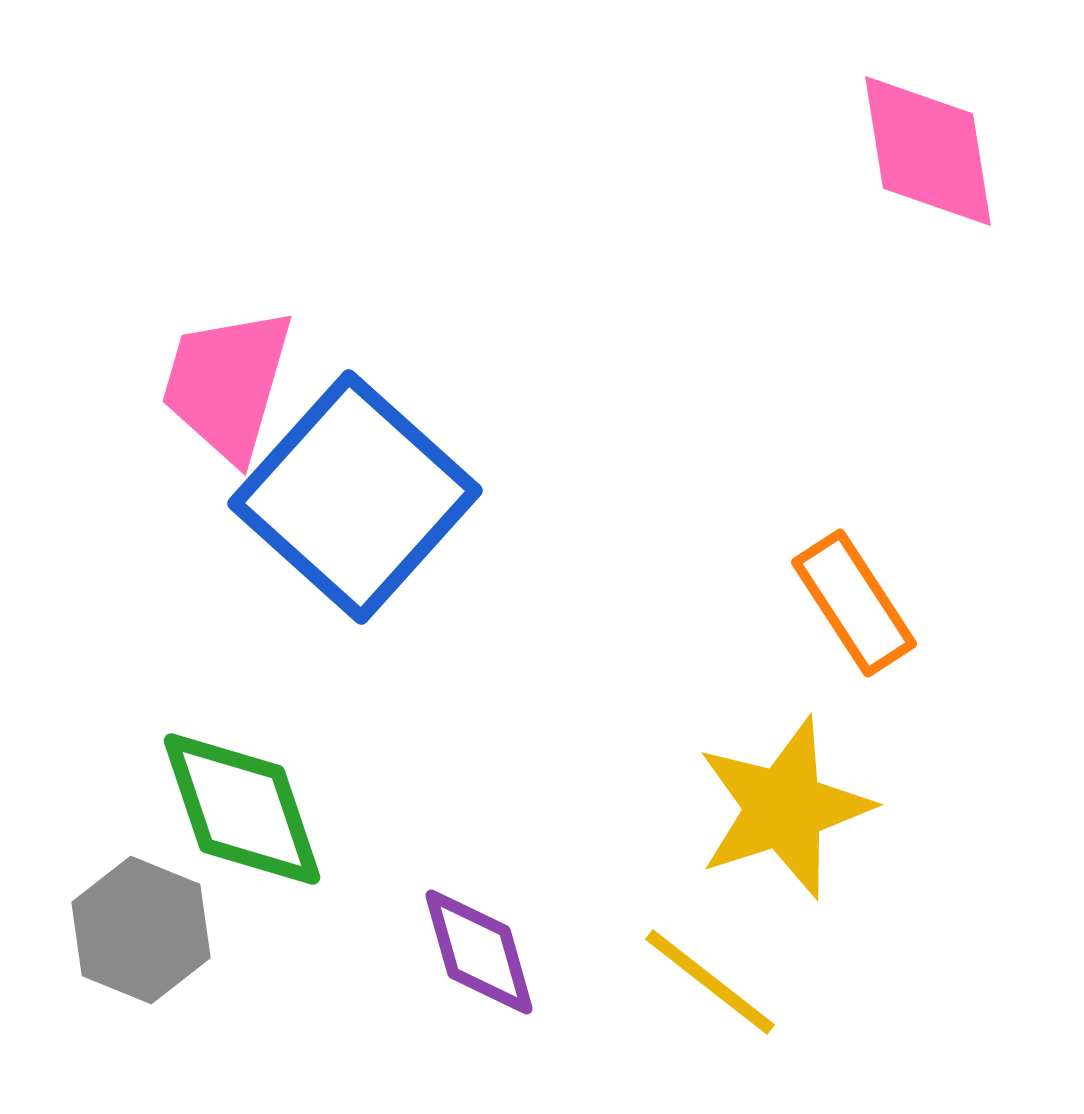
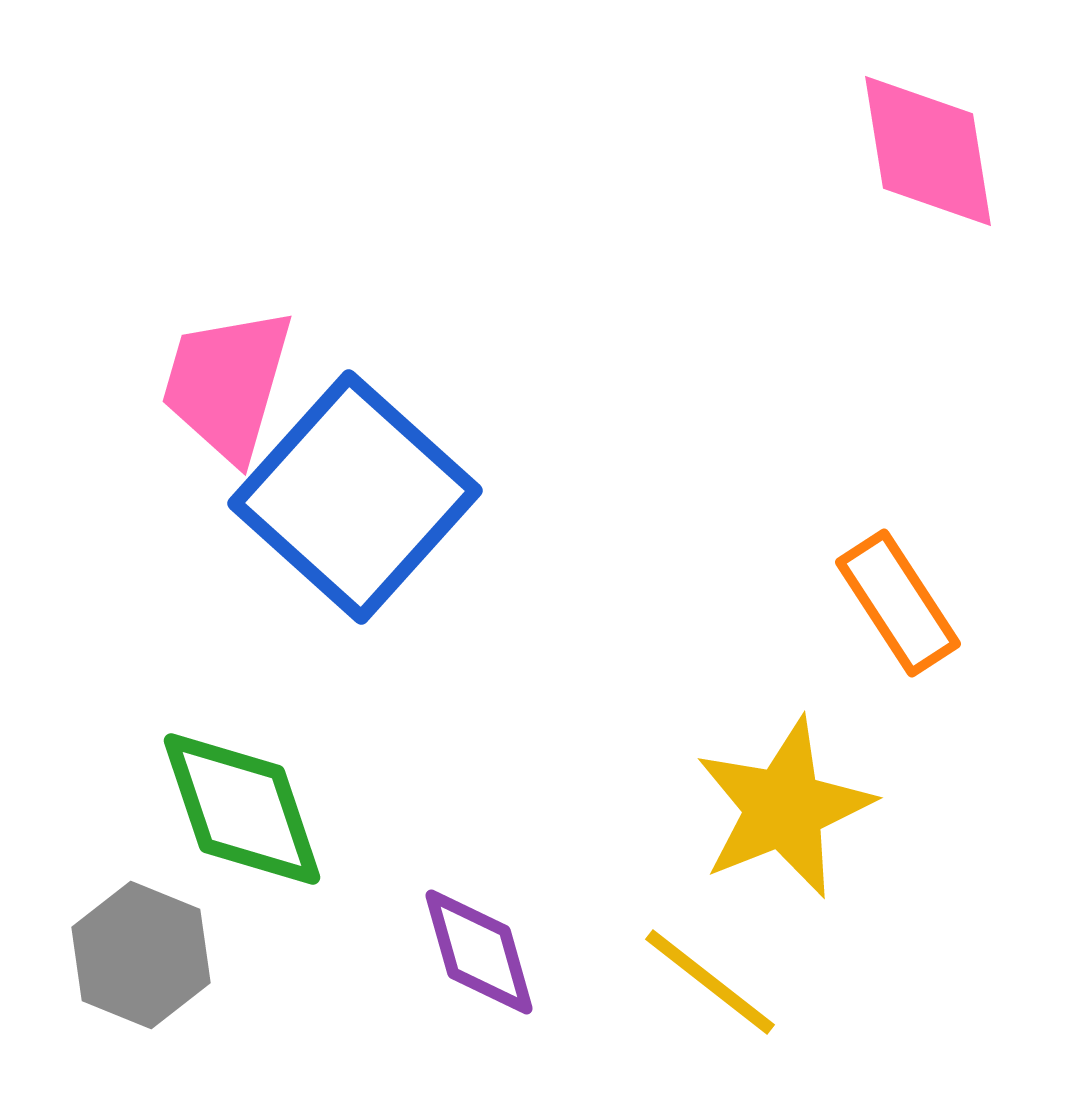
orange rectangle: moved 44 px right
yellow star: rotated 4 degrees counterclockwise
gray hexagon: moved 25 px down
